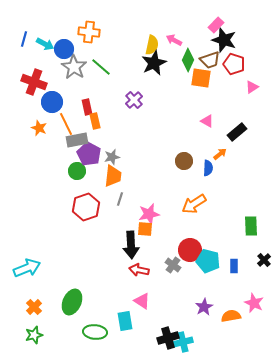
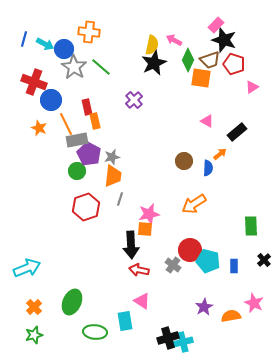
blue circle at (52, 102): moved 1 px left, 2 px up
